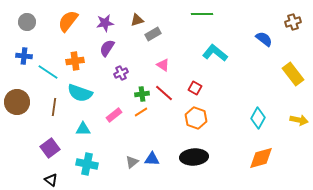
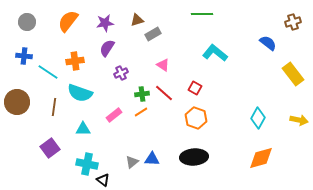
blue semicircle: moved 4 px right, 4 px down
black triangle: moved 52 px right
